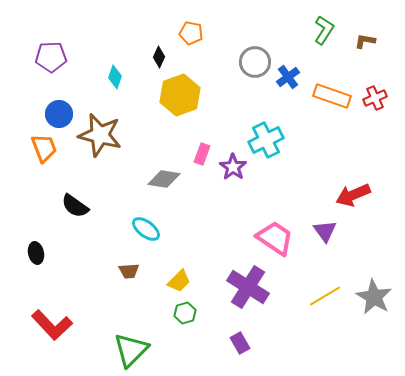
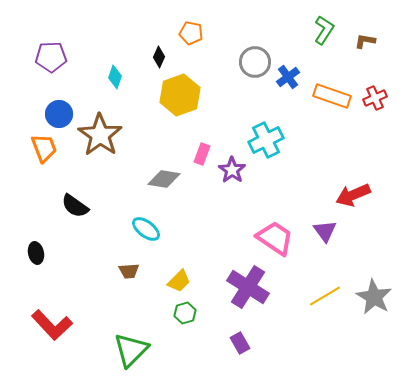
brown star: rotated 21 degrees clockwise
purple star: moved 1 px left, 3 px down
